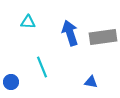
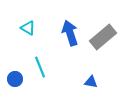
cyan triangle: moved 6 px down; rotated 28 degrees clockwise
gray rectangle: rotated 32 degrees counterclockwise
cyan line: moved 2 px left
blue circle: moved 4 px right, 3 px up
